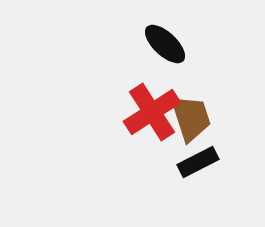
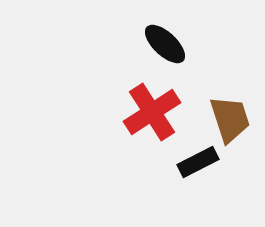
brown trapezoid: moved 39 px right, 1 px down
